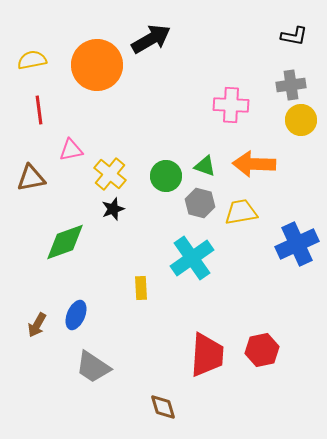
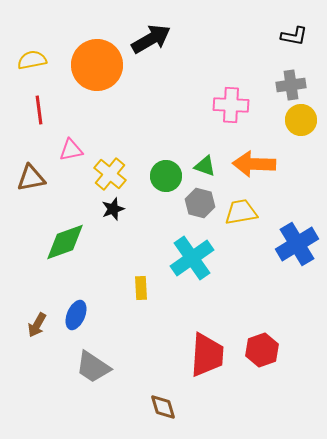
blue cross: rotated 6 degrees counterclockwise
red hexagon: rotated 8 degrees counterclockwise
